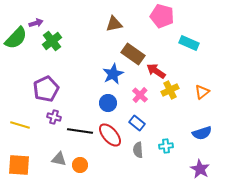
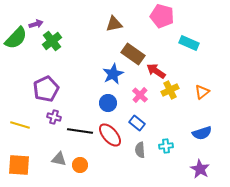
purple arrow: moved 1 px down
gray semicircle: moved 2 px right
